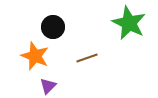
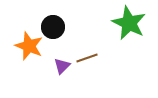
orange star: moved 6 px left, 10 px up
purple triangle: moved 14 px right, 20 px up
